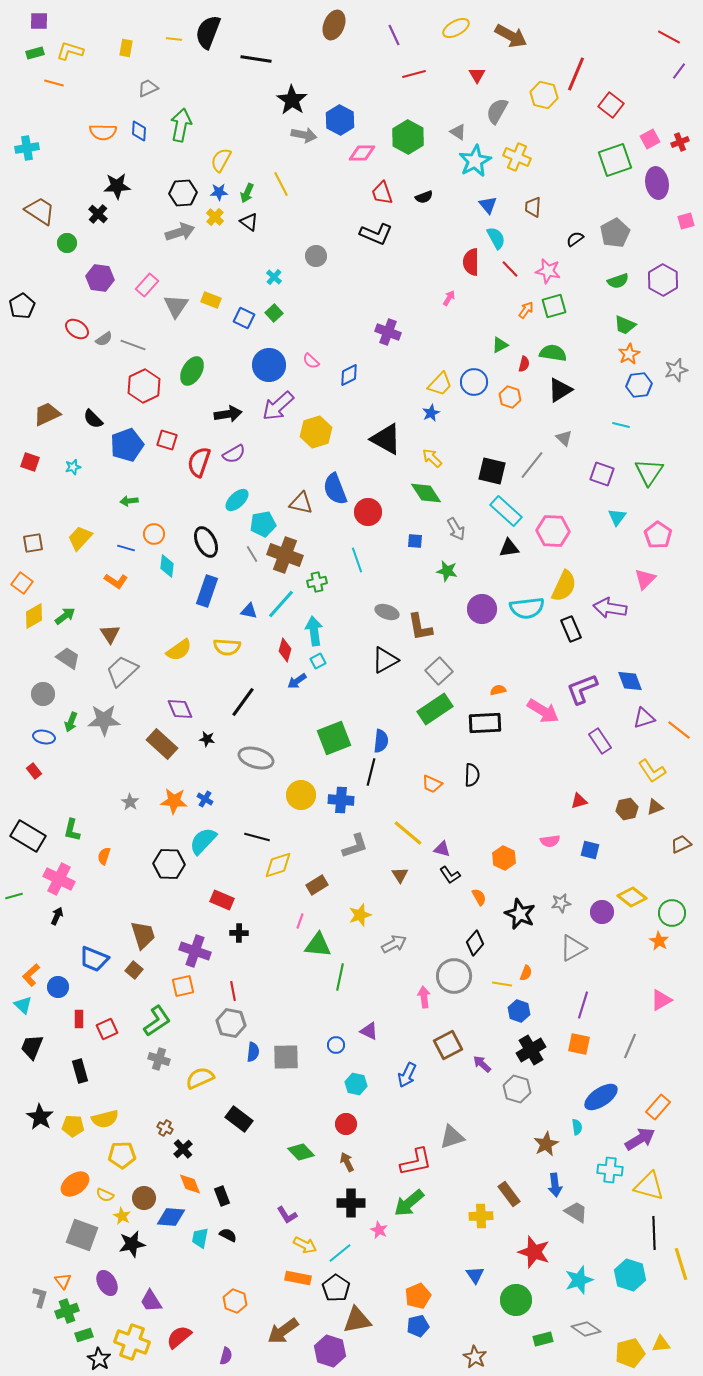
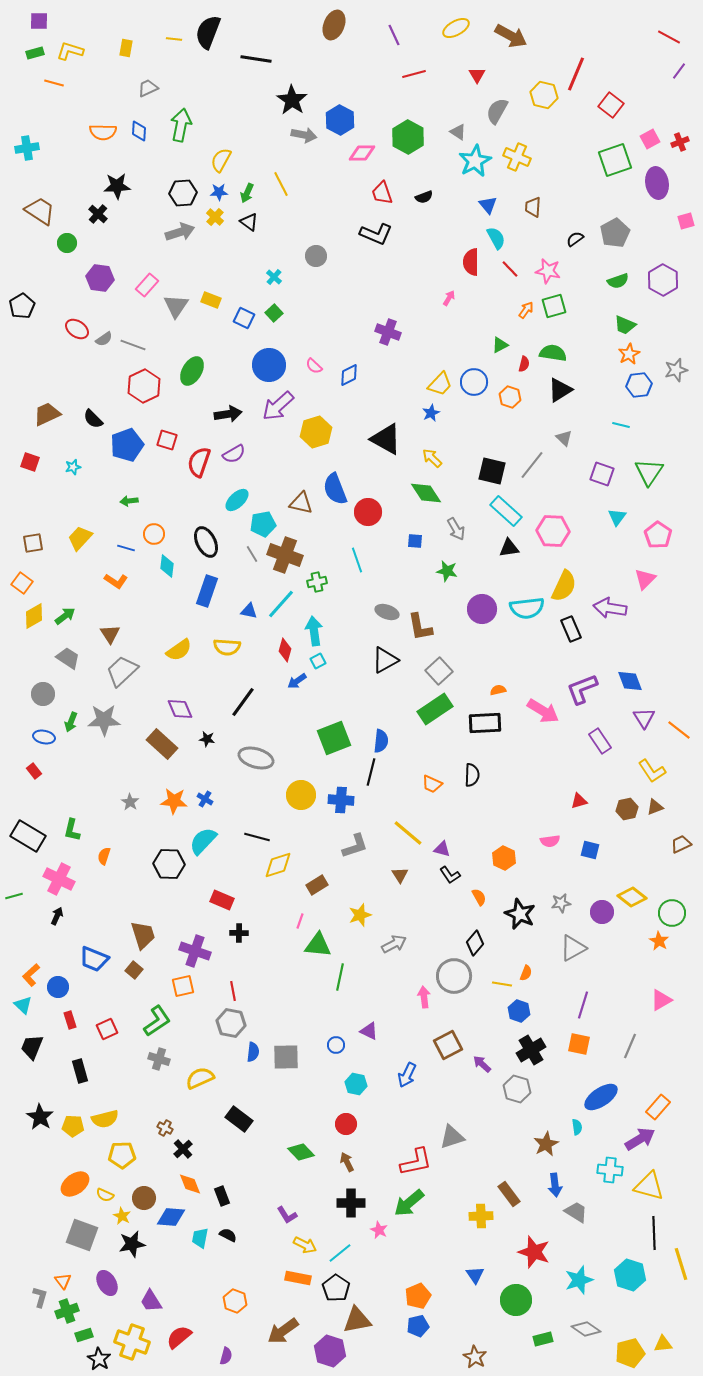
pink semicircle at (311, 361): moved 3 px right, 5 px down
purple triangle at (644, 718): rotated 45 degrees counterclockwise
red rectangle at (79, 1019): moved 9 px left, 1 px down; rotated 18 degrees counterclockwise
yellow triangle at (661, 1344): moved 2 px right
